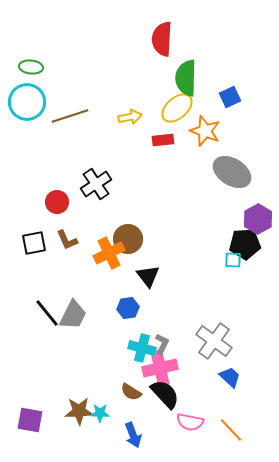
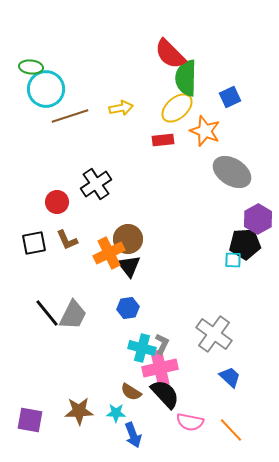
red semicircle: moved 8 px right, 15 px down; rotated 48 degrees counterclockwise
cyan circle: moved 19 px right, 13 px up
yellow arrow: moved 9 px left, 9 px up
black triangle: moved 19 px left, 10 px up
gray cross: moved 7 px up
cyan star: moved 16 px right
